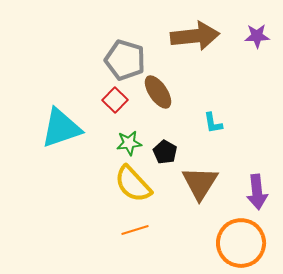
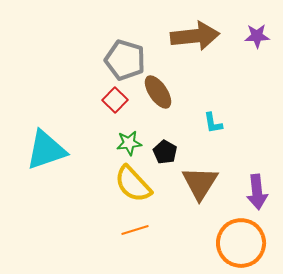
cyan triangle: moved 15 px left, 22 px down
